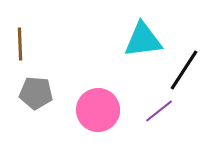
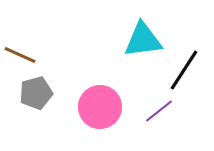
brown line: moved 11 px down; rotated 64 degrees counterclockwise
gray pentagon: rotated 20 degrees counterclockwise
pink circle: moved 2 px right, 3 px up
